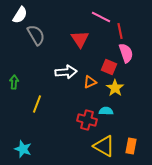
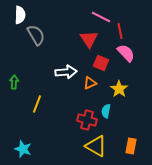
white semicircle: rotated 30 degrees counterclockwise
red triangle: moved 9 px right
pink semicircle: rotated 24 degrees counterclockwise
red square: moved 8 px left, 4 px up
orange triangle: moved 1 px down
yellow star: moved 4 px right, 1 px down
cyan semicircle: rotated 80 degrees counterclockwise
yellow triangle: moved 8 px left
